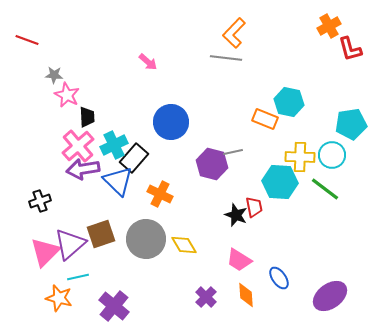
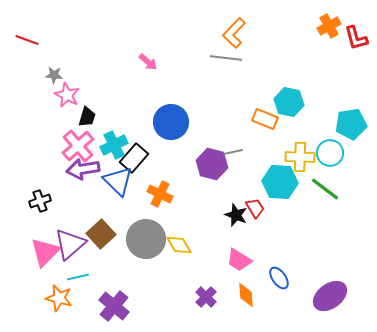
red L-shape at (350, 49): moved 6 px right, 11 px up
black trapezoid at (87, 117): rotated 20 degrees clockwise
cyan circle at (332, 155): moved 2 px left, 2 px up
red trapezoid at (254, 207): moved 1 px right, 1 px down; rotated 20 degrees counterclockwise
brown square at (101, 234): rotated 24 degrees counterclockwise
yellow diamond at (184, 245): moved 5 px left
